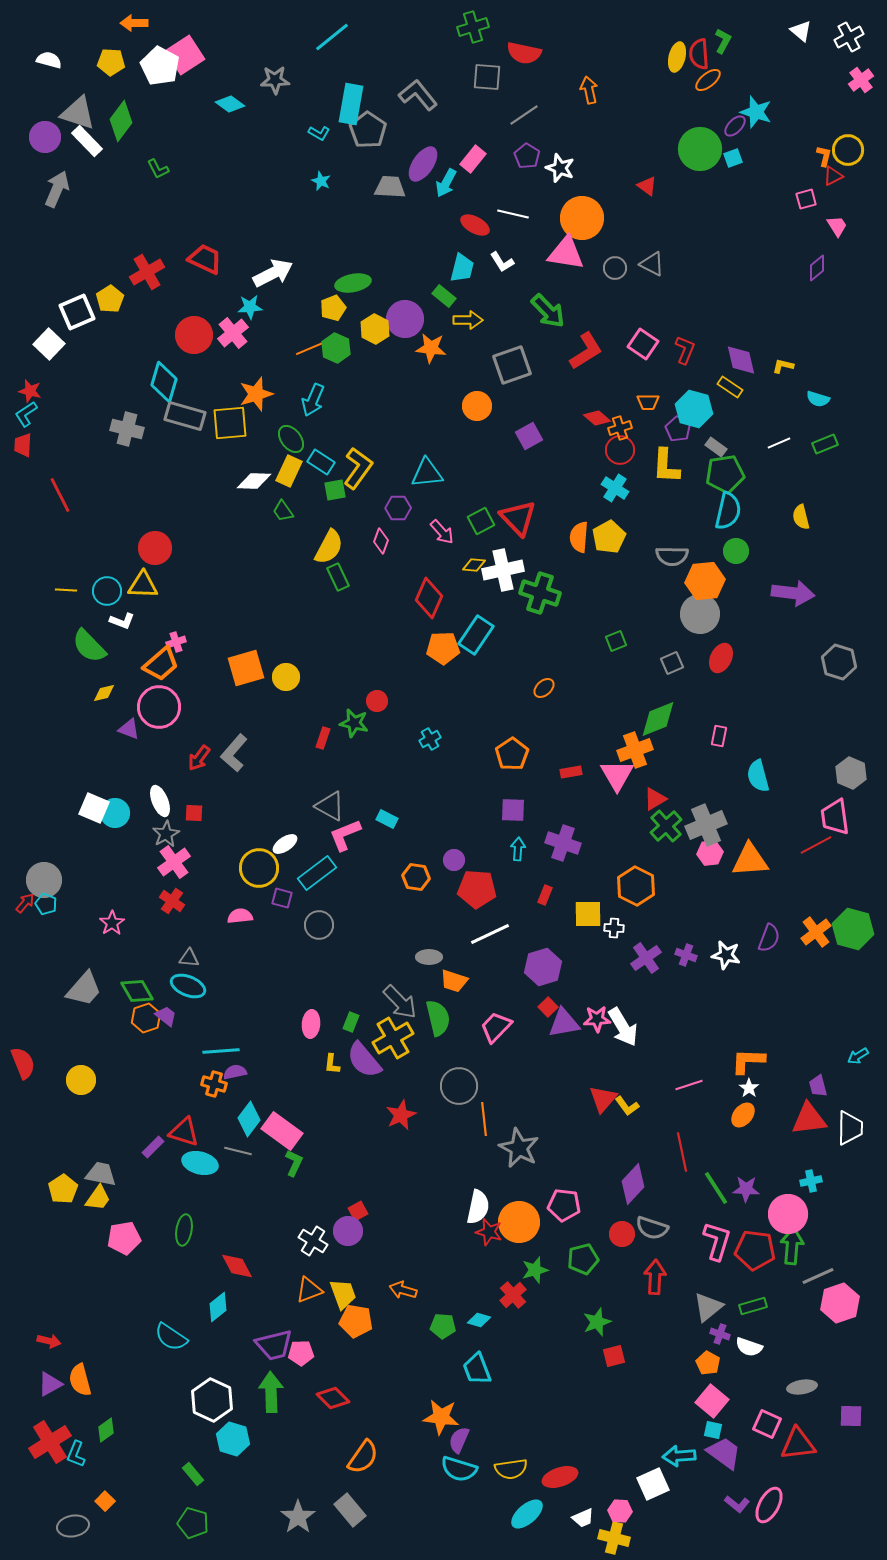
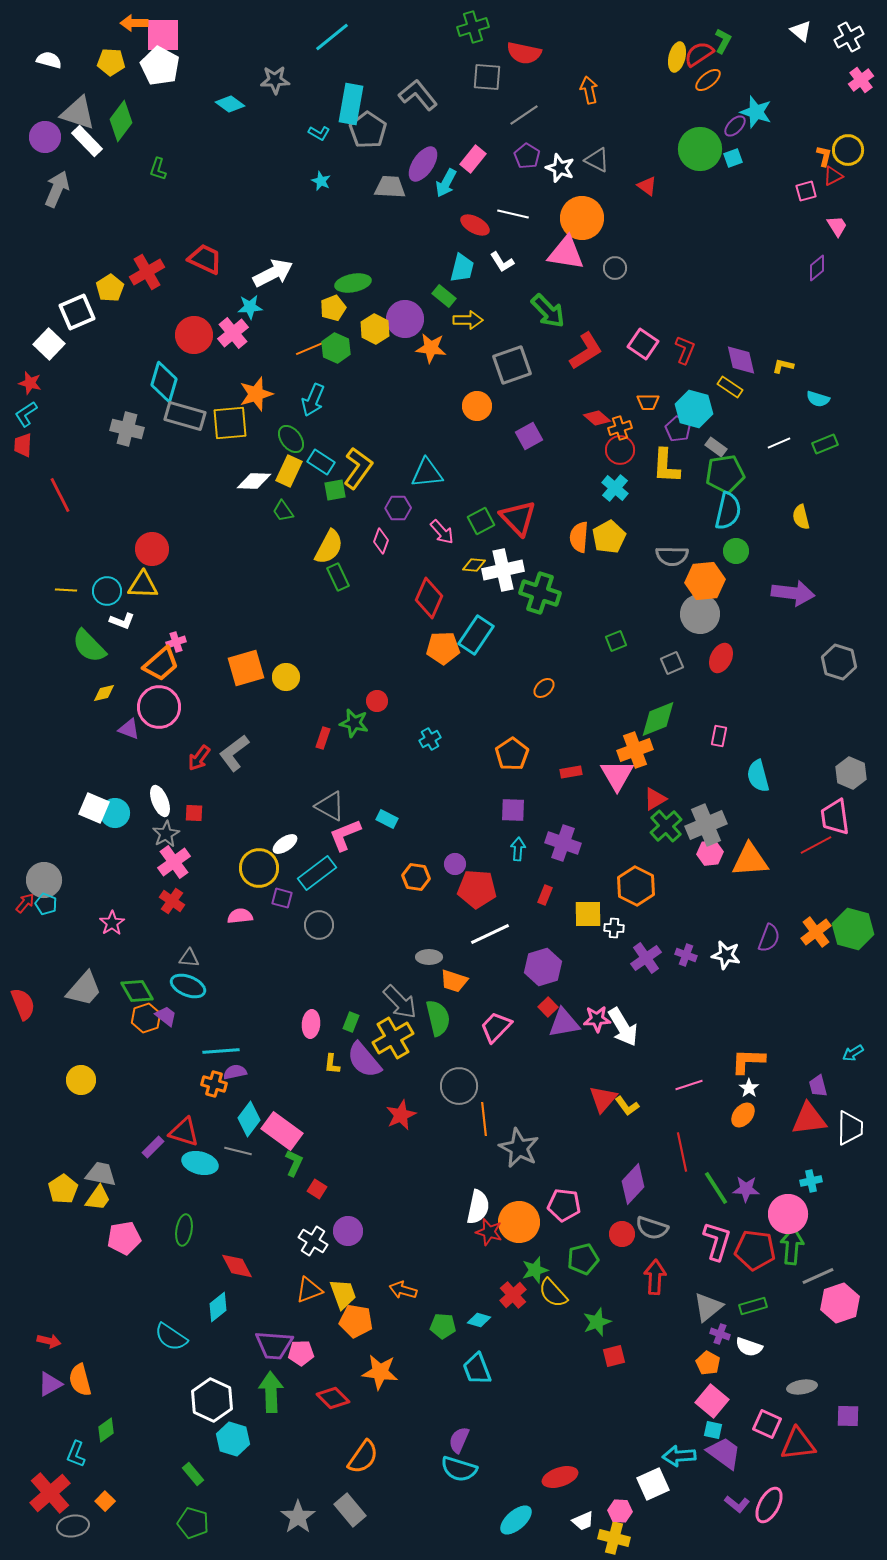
red semicircle at (699, 54): rotated 60 degrees clockwise
pink square at (185, 55): moved 22 px left, 20 px up; rotated 33 degrees clockwise
green L-shape at (158, 169): rotated 45 degrees clockwise
pink square at (806, 199): moved 8 px up
gray triangle at (652, 264): moved 55 px left, 104 px up
yellow pentagon at (110, 299): moved 11 px up
red star at (30, 391): moved 8 px up
cyan cross at (615, 488): rotated 8 degrees clockwise
red circle at (155, 548): moved 3 px left, 1 px down
gray L-shape at (234, 753): rotated 12 degrees clockwise
purple circle at (454, 860): moved 1 px right, 4 px down
cyan arrow at (858, 1056): moved 5 px left, 3 px up
red semicircle at (23, 1063): moved 59 px up
red square at (358, 1211): moved 41 px left, 22 px up; rotated 30 degrees counterclockwise
purple trapezoid at (274, 1345): rotated 18 degrees clockwise
purple square at (851, 1416): moved 3 px left
orange star at (441, 1417): moved 61 px left, 45 px up
red cross at (50, 1442): moved 51 px down; rotated 9 degrees counterclockwise
yellow semicircle at (511, 1469): moved 42 px right, 176 px up; rotated 56 degrees clockwise
cyan ellipse at (527, 1514): moved 11 px left, 6 px down
white trapezoid at (583, 1518): moved 3 px down
